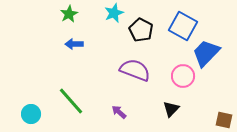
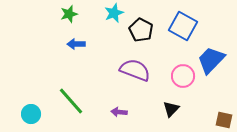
green star: rotated 12 degrees clockwise
blue arrow: moved 2 px right
blue trapezoid: moved 5 px right, 7 px down
purple arrow: rotated 35 degrees counterclockwise
